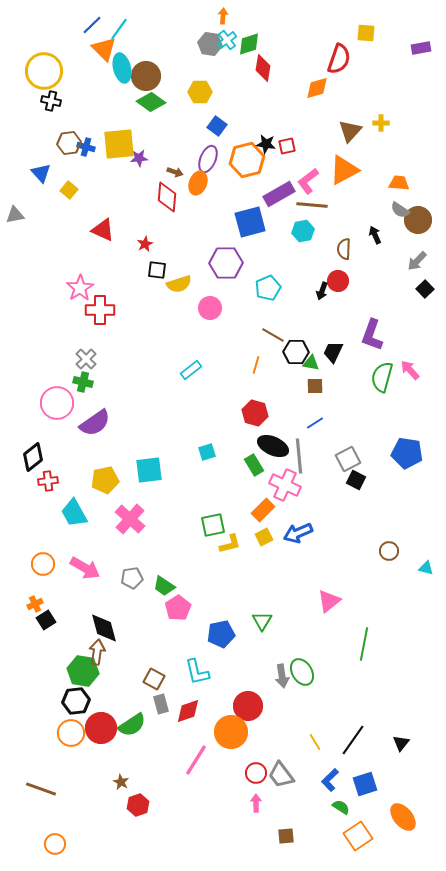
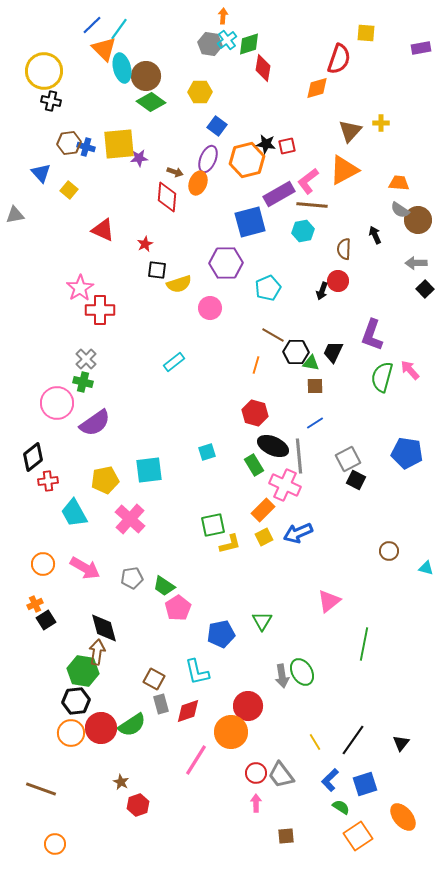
gray arrow at (417, 261): moved 1 px left, 2 px down; rotated 45 degrees clockwise
cyan rectangle at (191, 370): moved 17 px left, 8 px up
